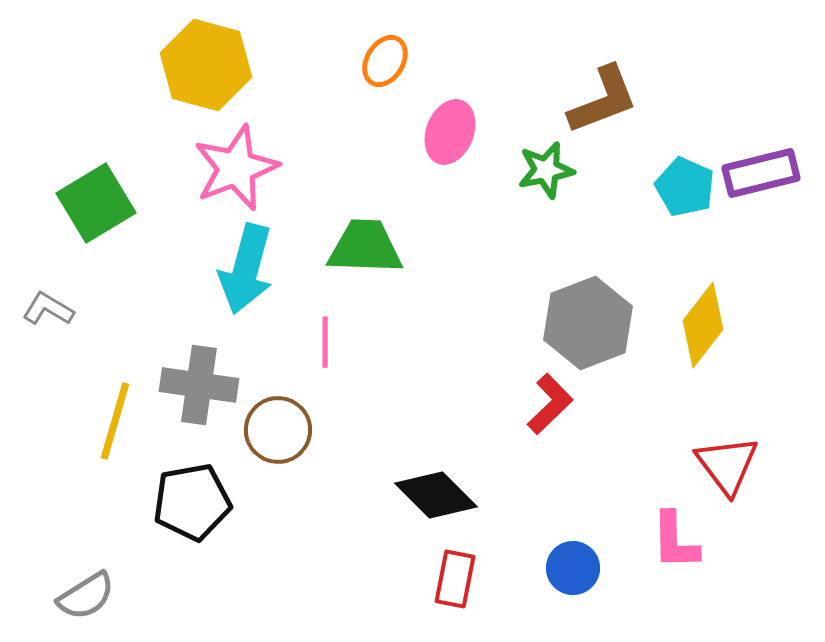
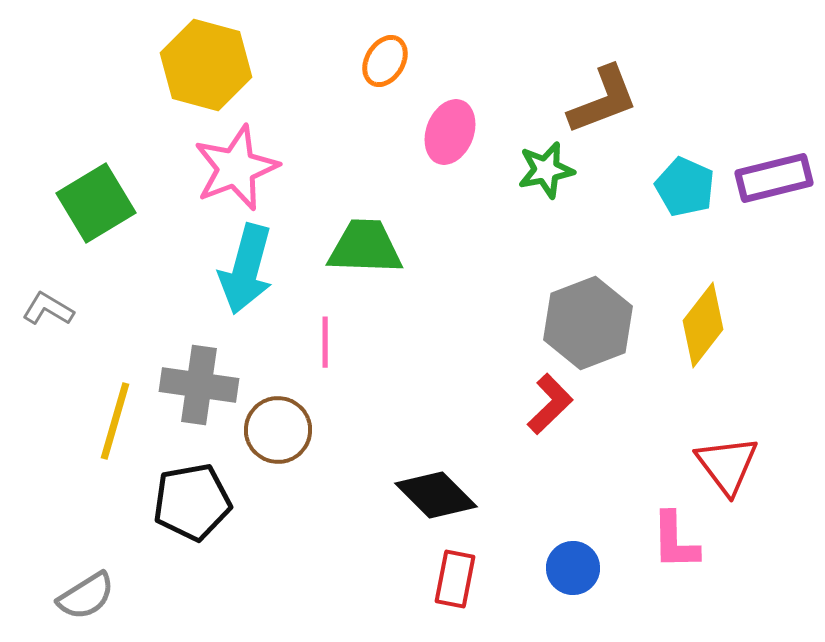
purple rectangle: moved 13 px right, 5 px down
